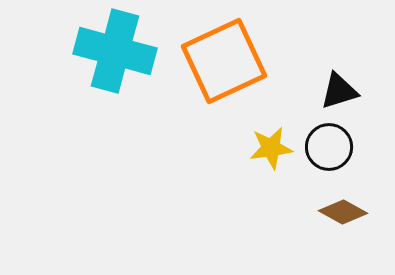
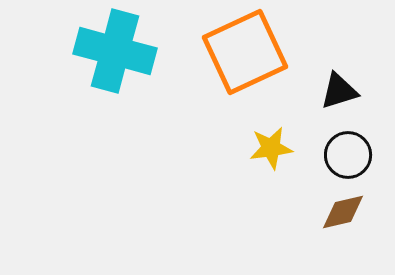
orange square: moved 21 px right, 9 px up
black circle: moved 19 px right, 8 px down
brown diamond: rotated 42 degrees counterclockwise
